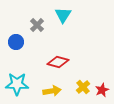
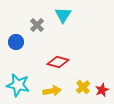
cyan star: moved 1 px right, 1 px down; rotated 10 degrees clockwise
